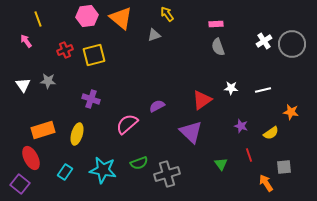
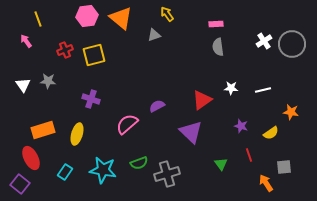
gray semicircle: rotated 12 degrees clockwise
